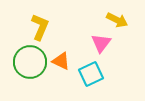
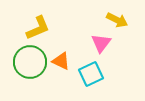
yellow L-shape: moved 2 px left, 1 px down; rotated 44 degrees clockwise
